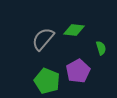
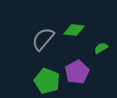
green semicircle: rotated 104 degrees counterclockwise
purple pentagon: moved 1 px left, 1 px down
